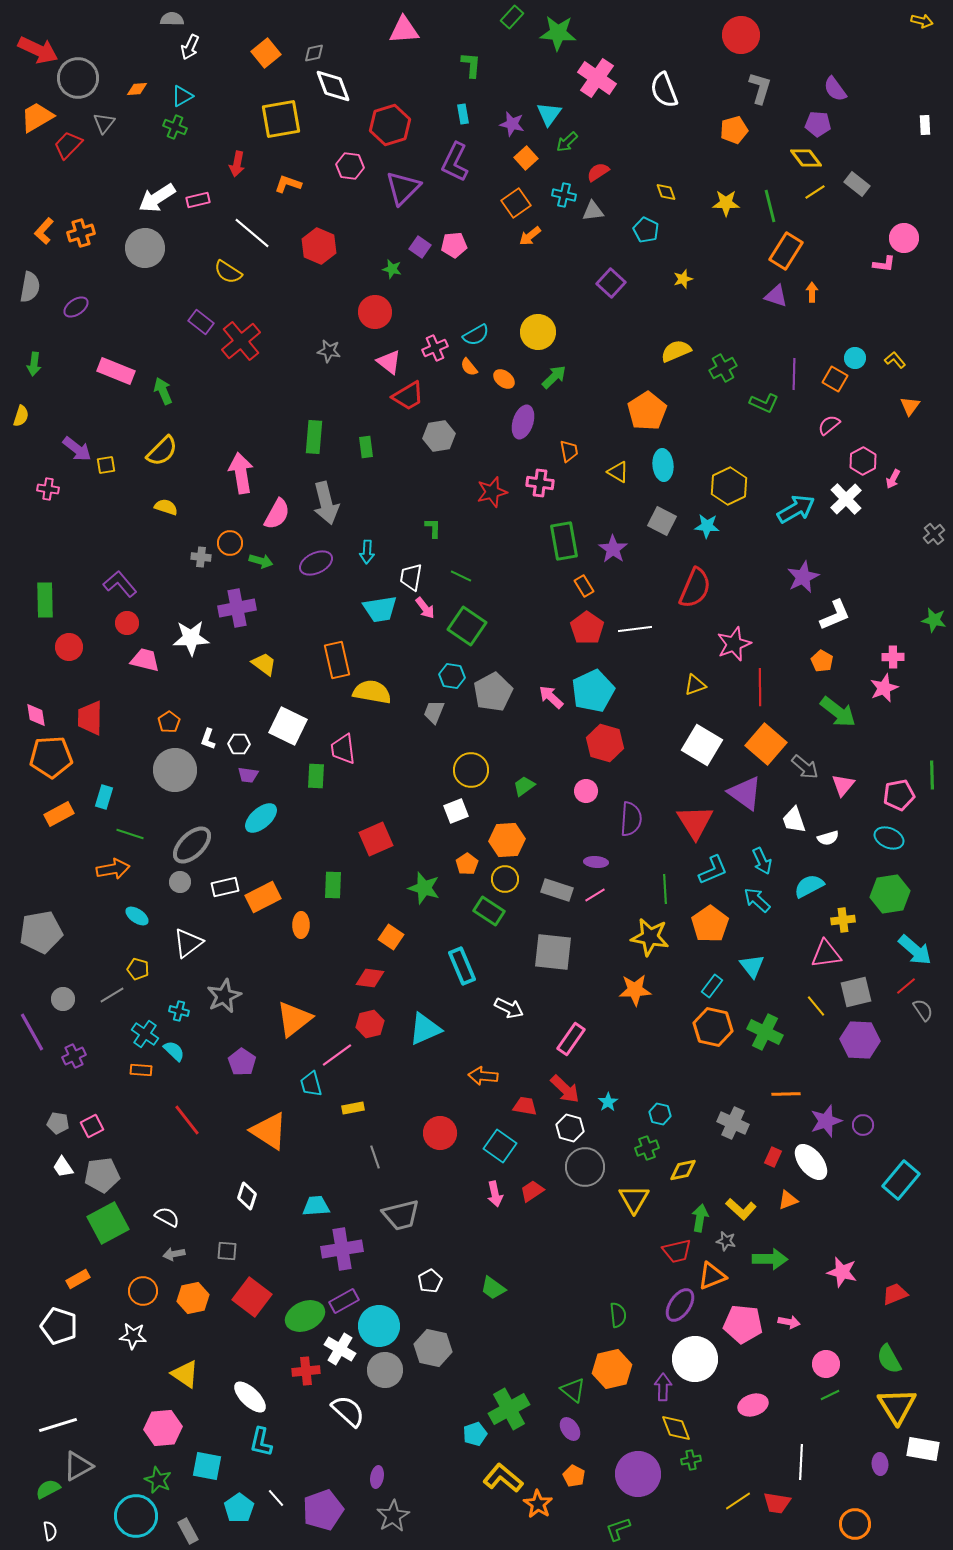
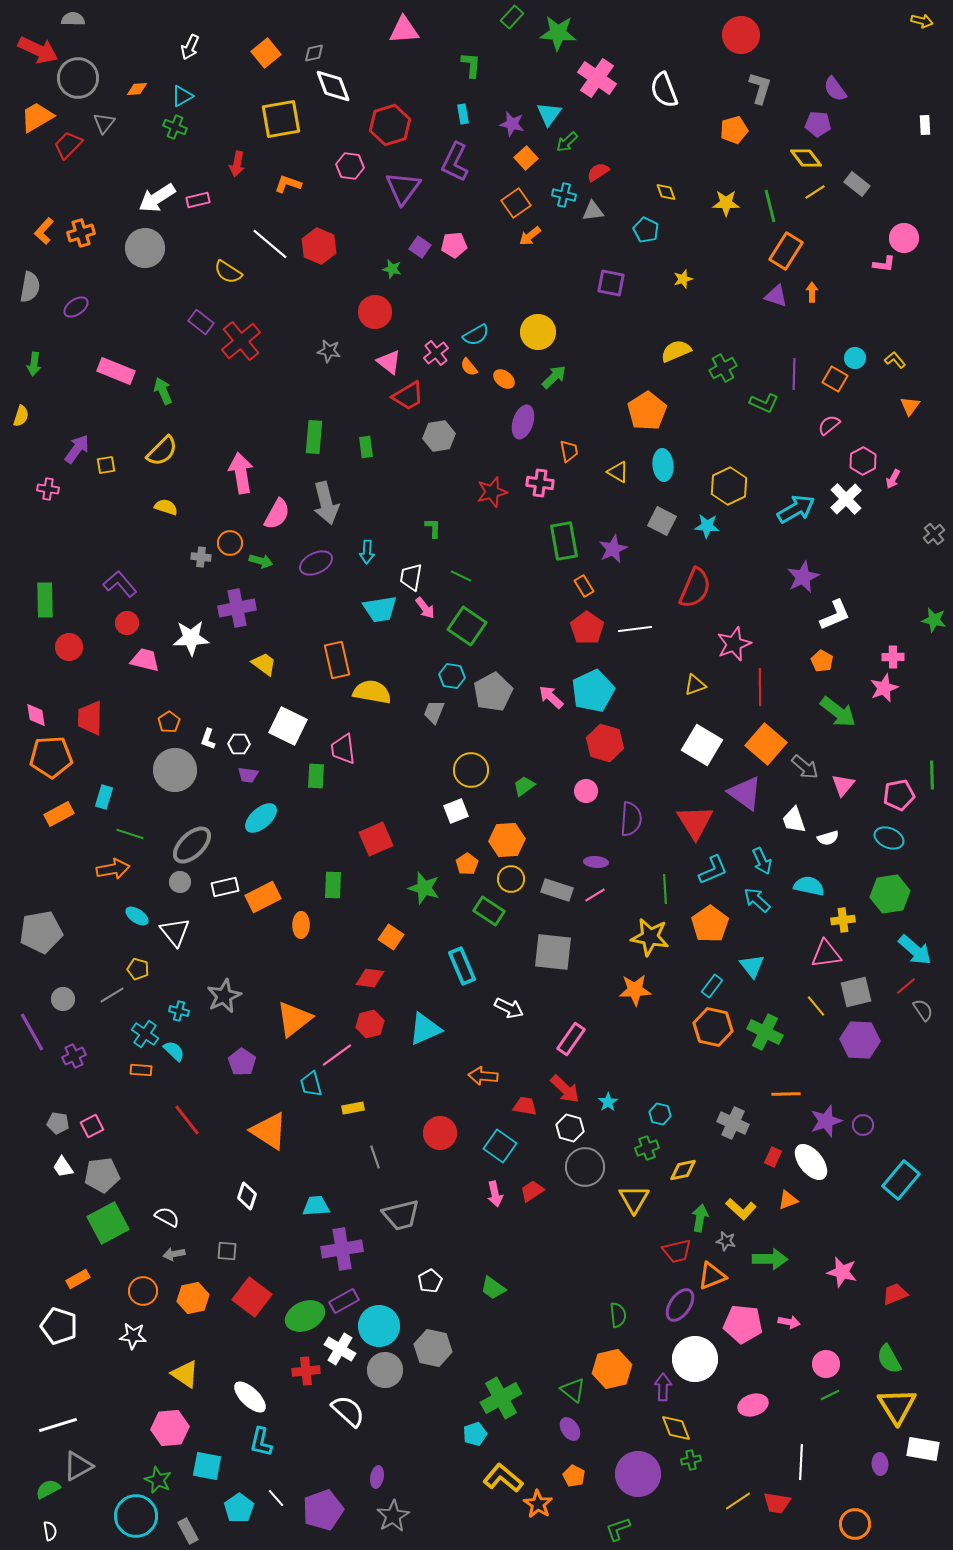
gray semicircle at (172, 19): moved 99 px left
purple triangle at (403, 188): rotated 9 degrees counterclockwise
white line at (252, 233): moved 18 px right, 11 px down
purple square at (611, 283): rotated 32 degrees counterclockwise
pink cross at (435, 348): moved 1 px right, 5 px down; rotated 15 degrees counterclockwise
purple arrow at (77, 449): rotated 92 degrees counterclockwise
purple star at (613, 549): rotated 12 degrees clockwise
yellow circle at (505, 879): moved 6 px right
cyan semicircle at (809, 886): rotated 40 degrees clockwise
white triangle at (188, 943): moved 13 px left, 11 px up; rotated 32 degrees counterclockwise
green cross at (509, 1409): moved 8 px left, 11 px up
pink hexagon at (163, 1428): moved 7 px right
